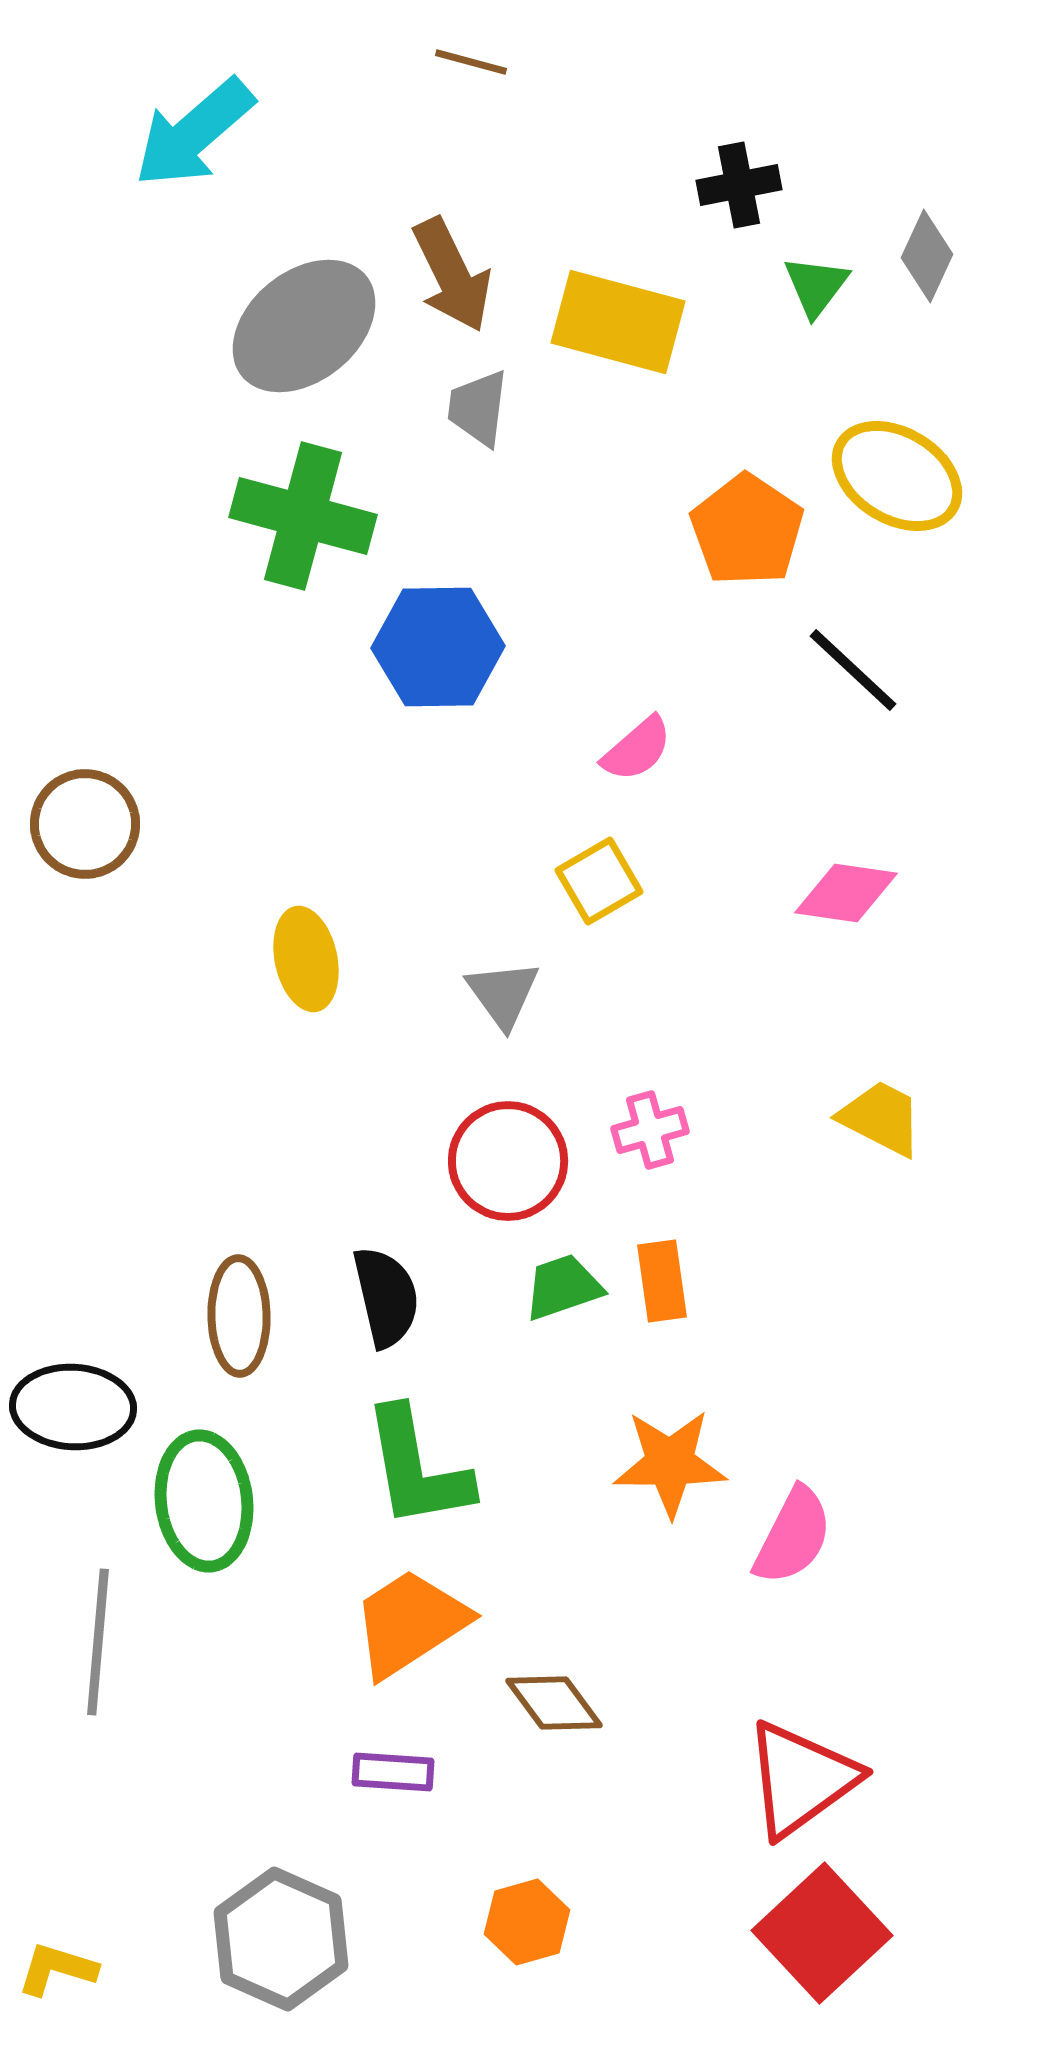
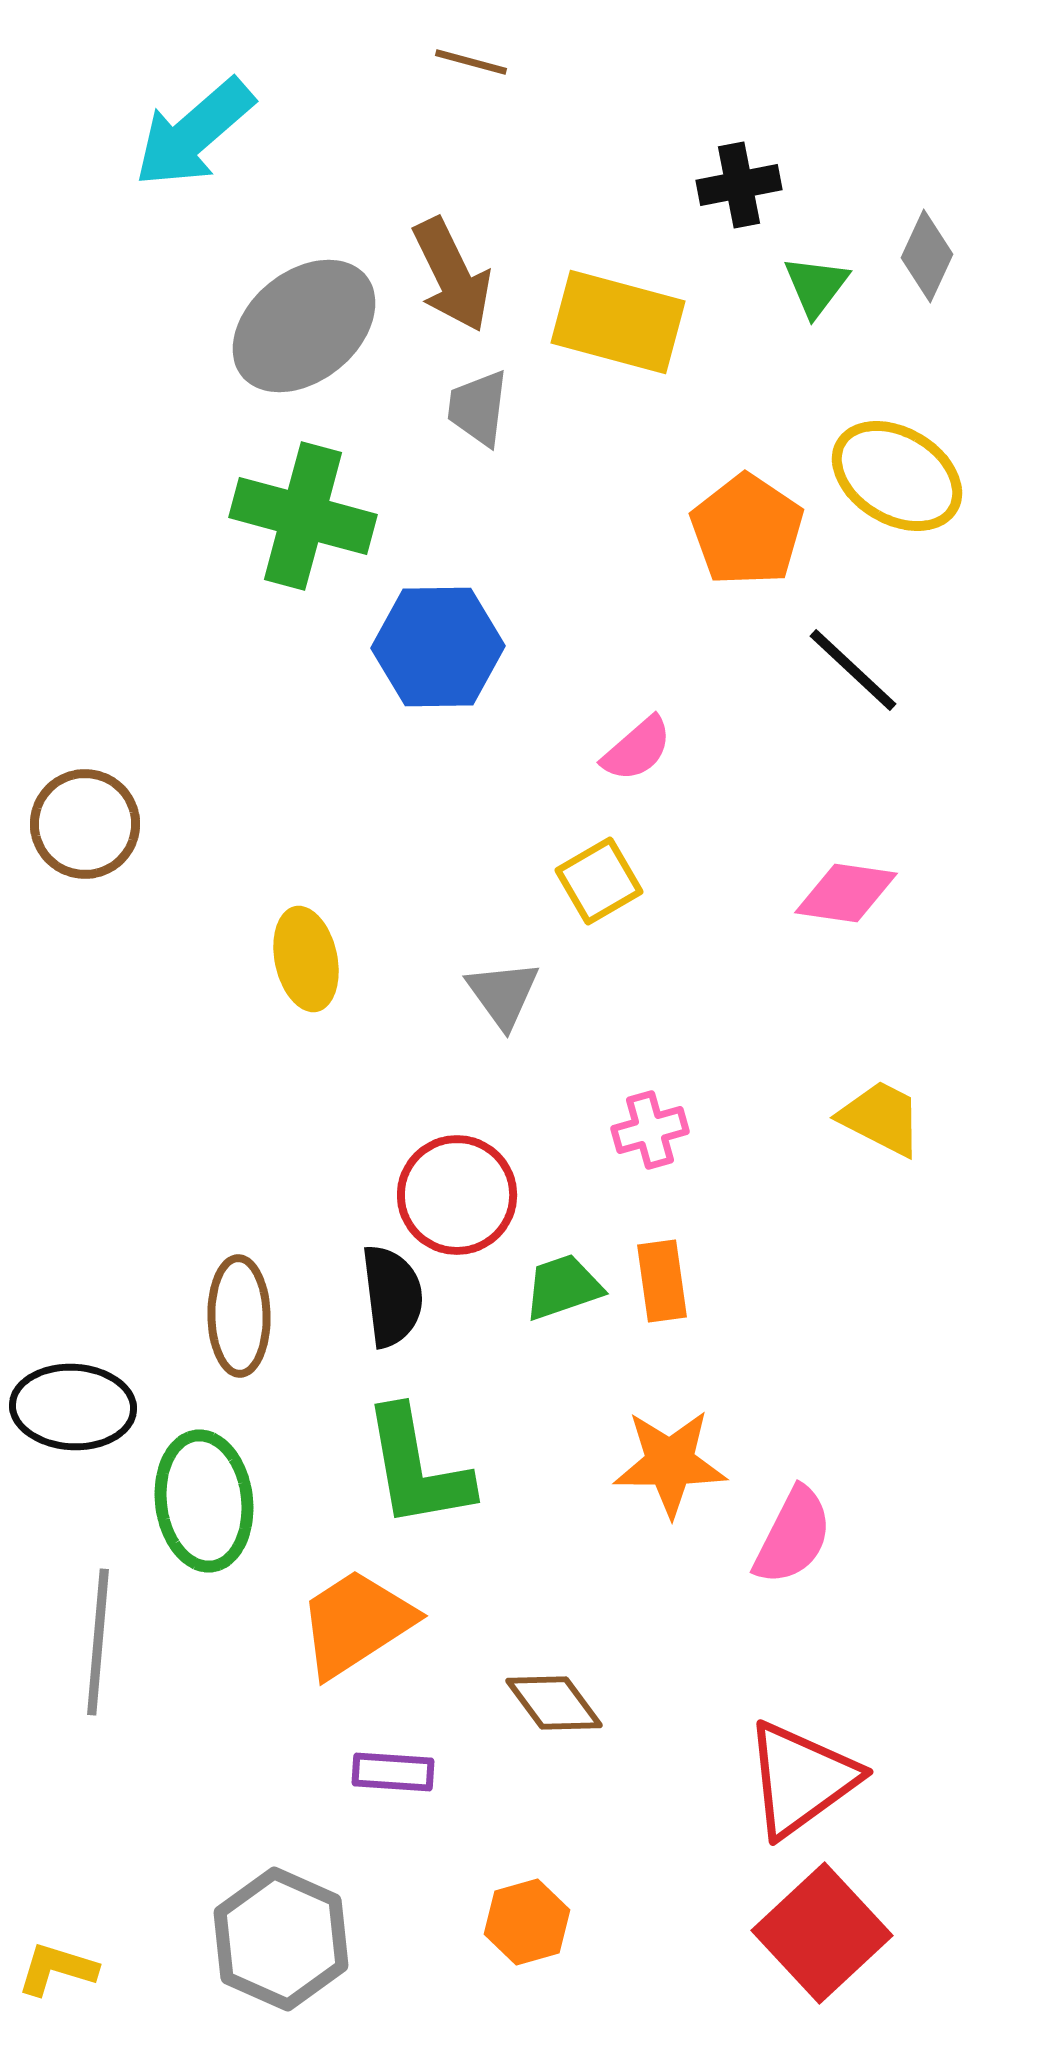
red circle at (508, 1161): moved 51 px left, 34 px down
black semicircle at (386, 1297): moved 6 px right, 1 px up; rotated 6 degrees clockwise
orange trapezoid at (410, 1623): moved 54 px left
